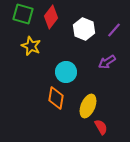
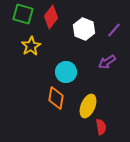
yellow star: rotated 18 degrees clockwise
red semicircle: rotated 21 degrees clockwise
